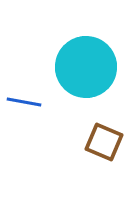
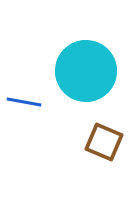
cyan circle: moved 4 px down
